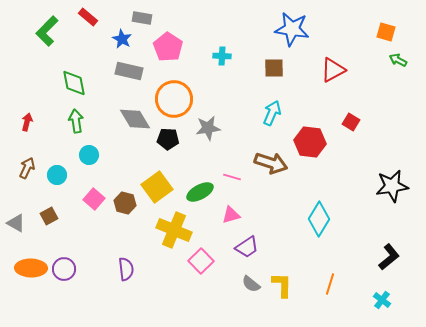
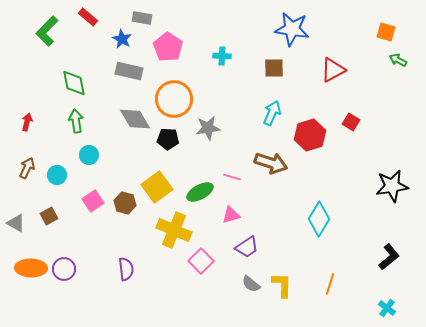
red hexagon at (310, 142): moved 7 px up; rotated 24 degrees counterclockwise
pink square at (94, 199): moved 1 px left, 2 px down; rotated 15 degrees clockwise
cyan cross at (382, 300): moved 5 px right, 8 px down
